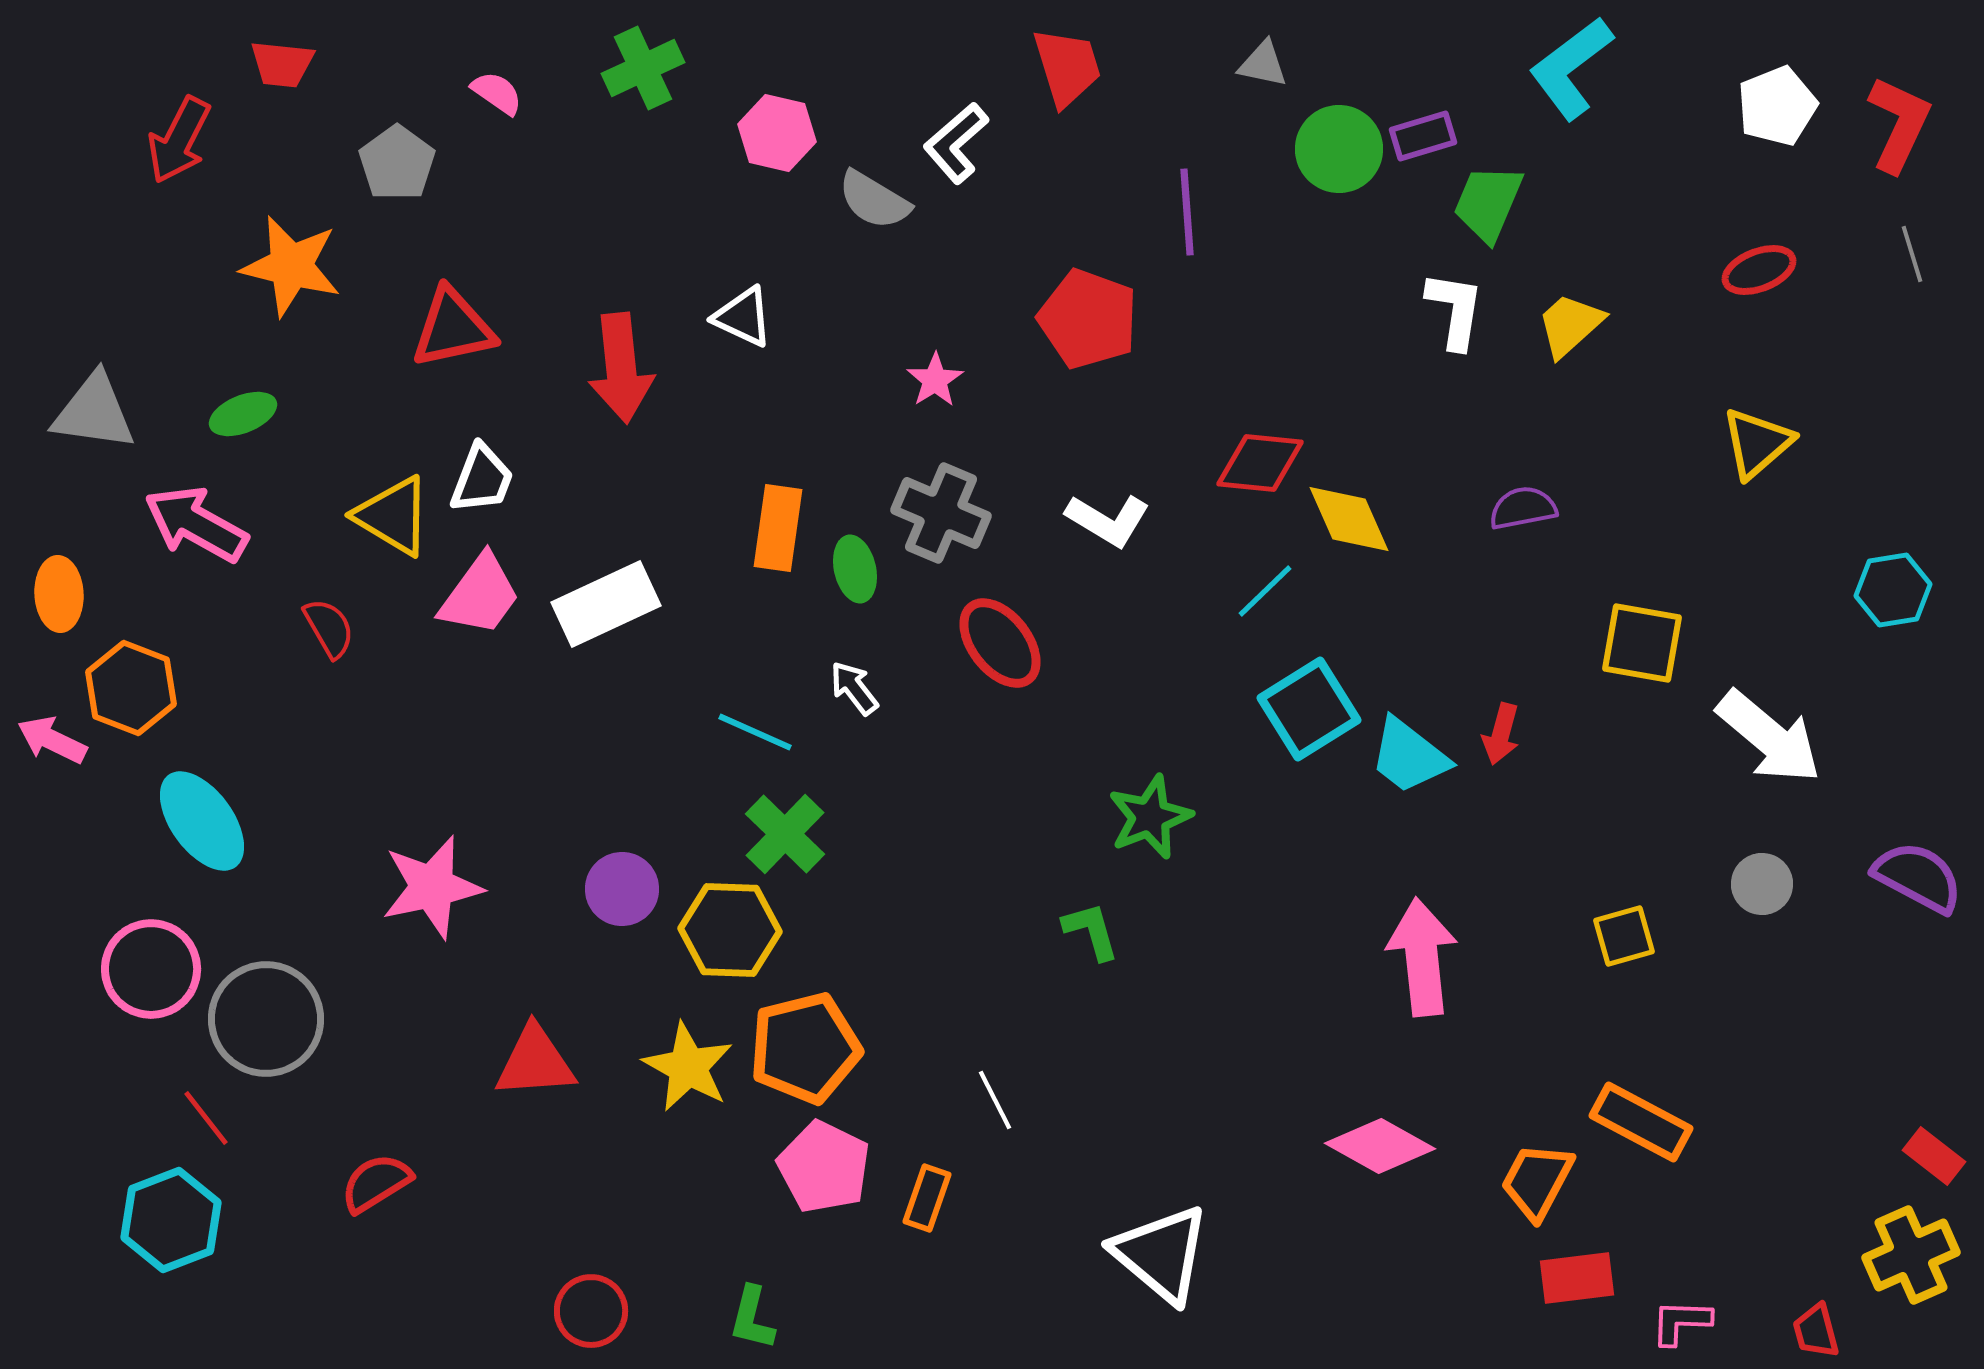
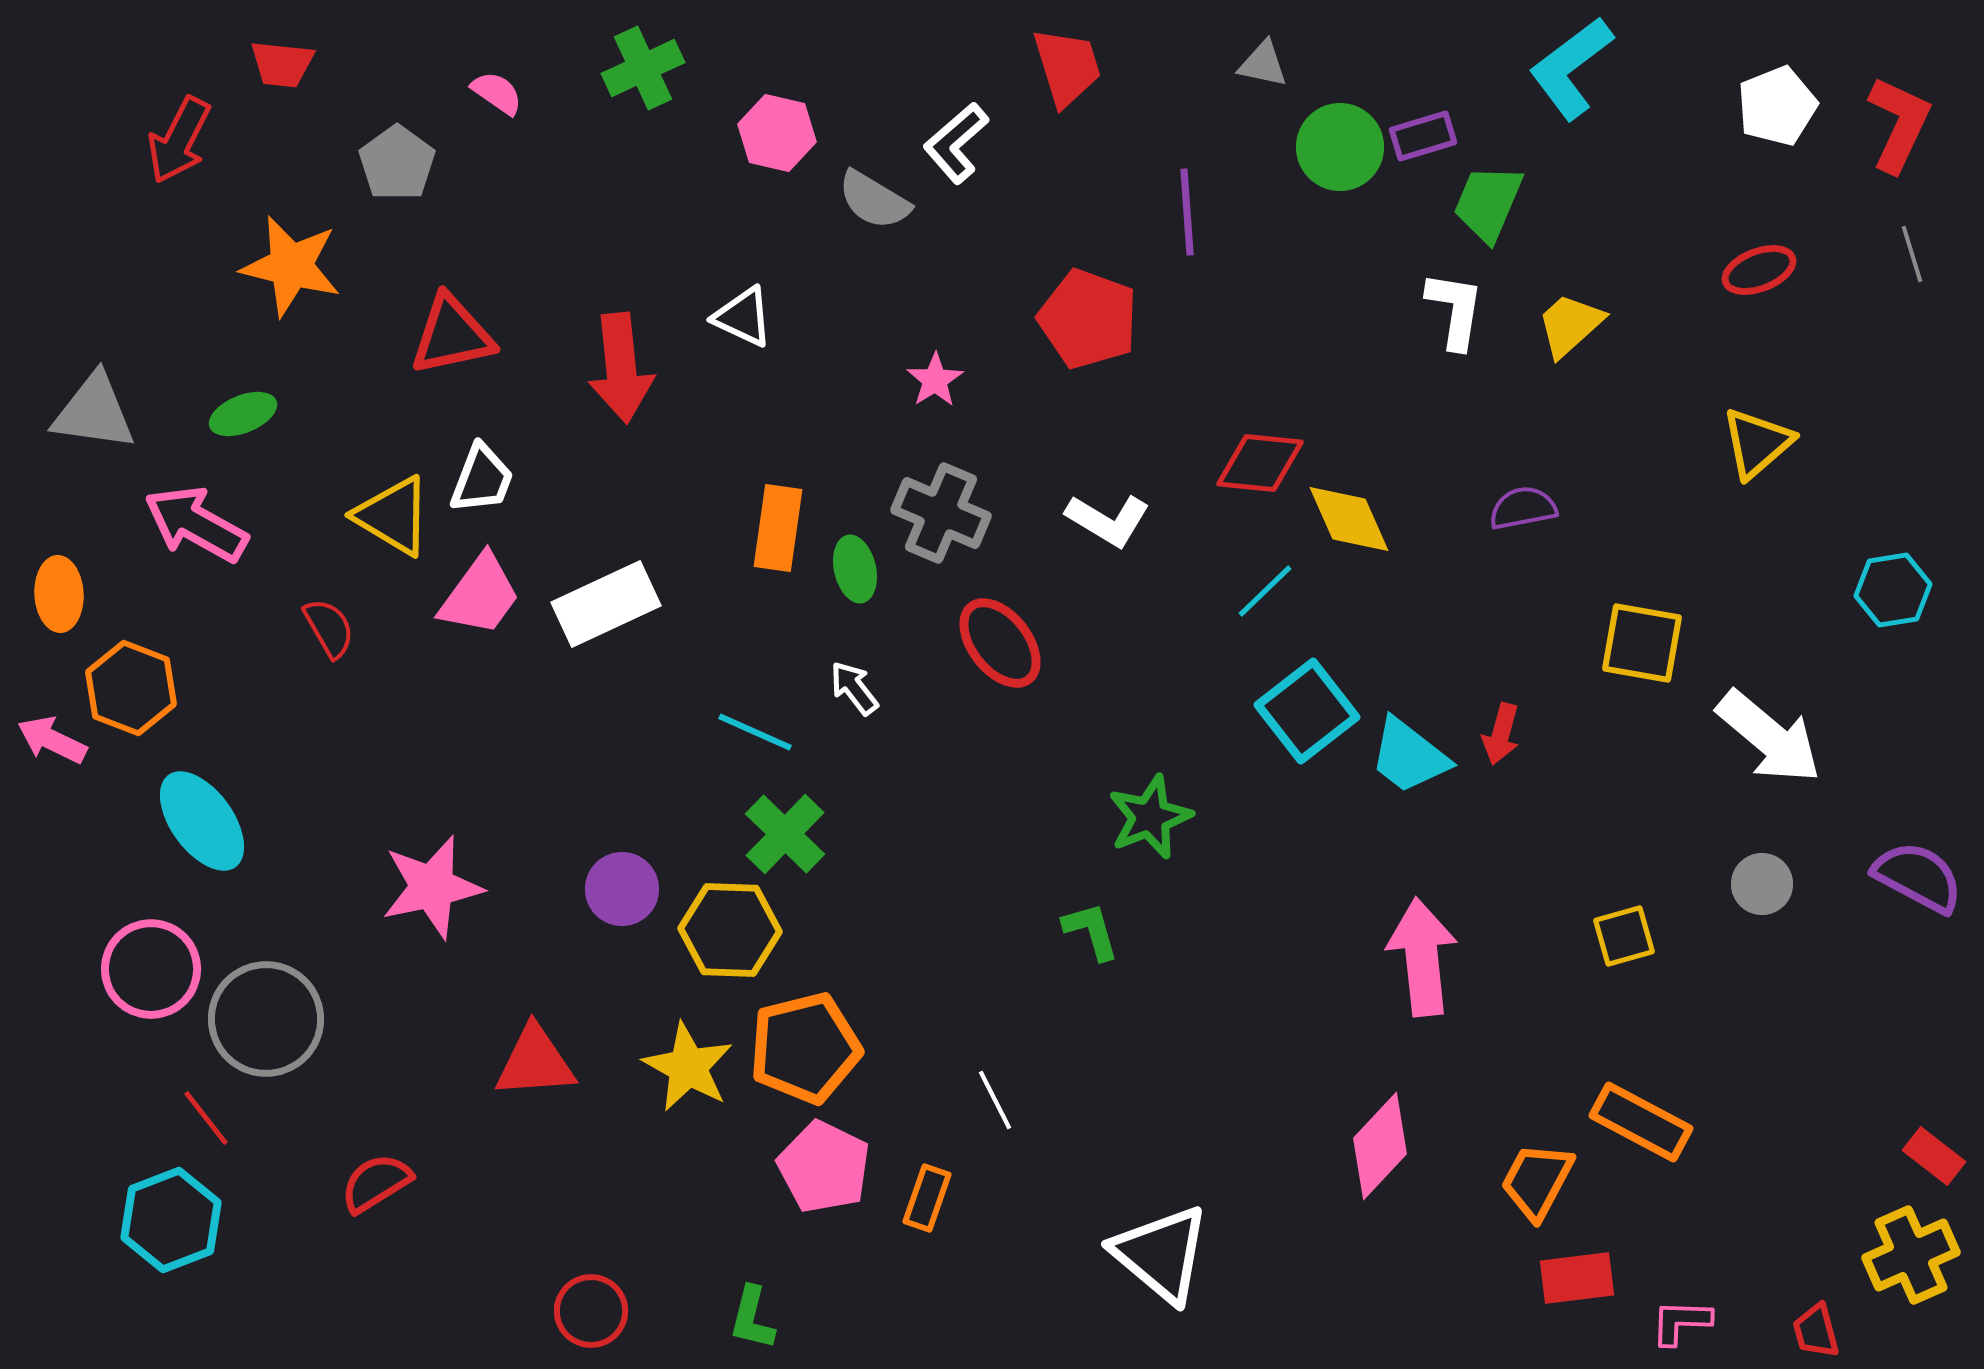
green circle at (1339, 149): moved 1 px right, 2 px up
red triangle at (453, 328): moved 1 px left, 7 px down
cyan square at (1309, 709): moved 2 px left, 2 px down; rotated 6 degrees counterclockwise
pink diamond at (1380, 1146): rotated 76 degrees counterclockwise
